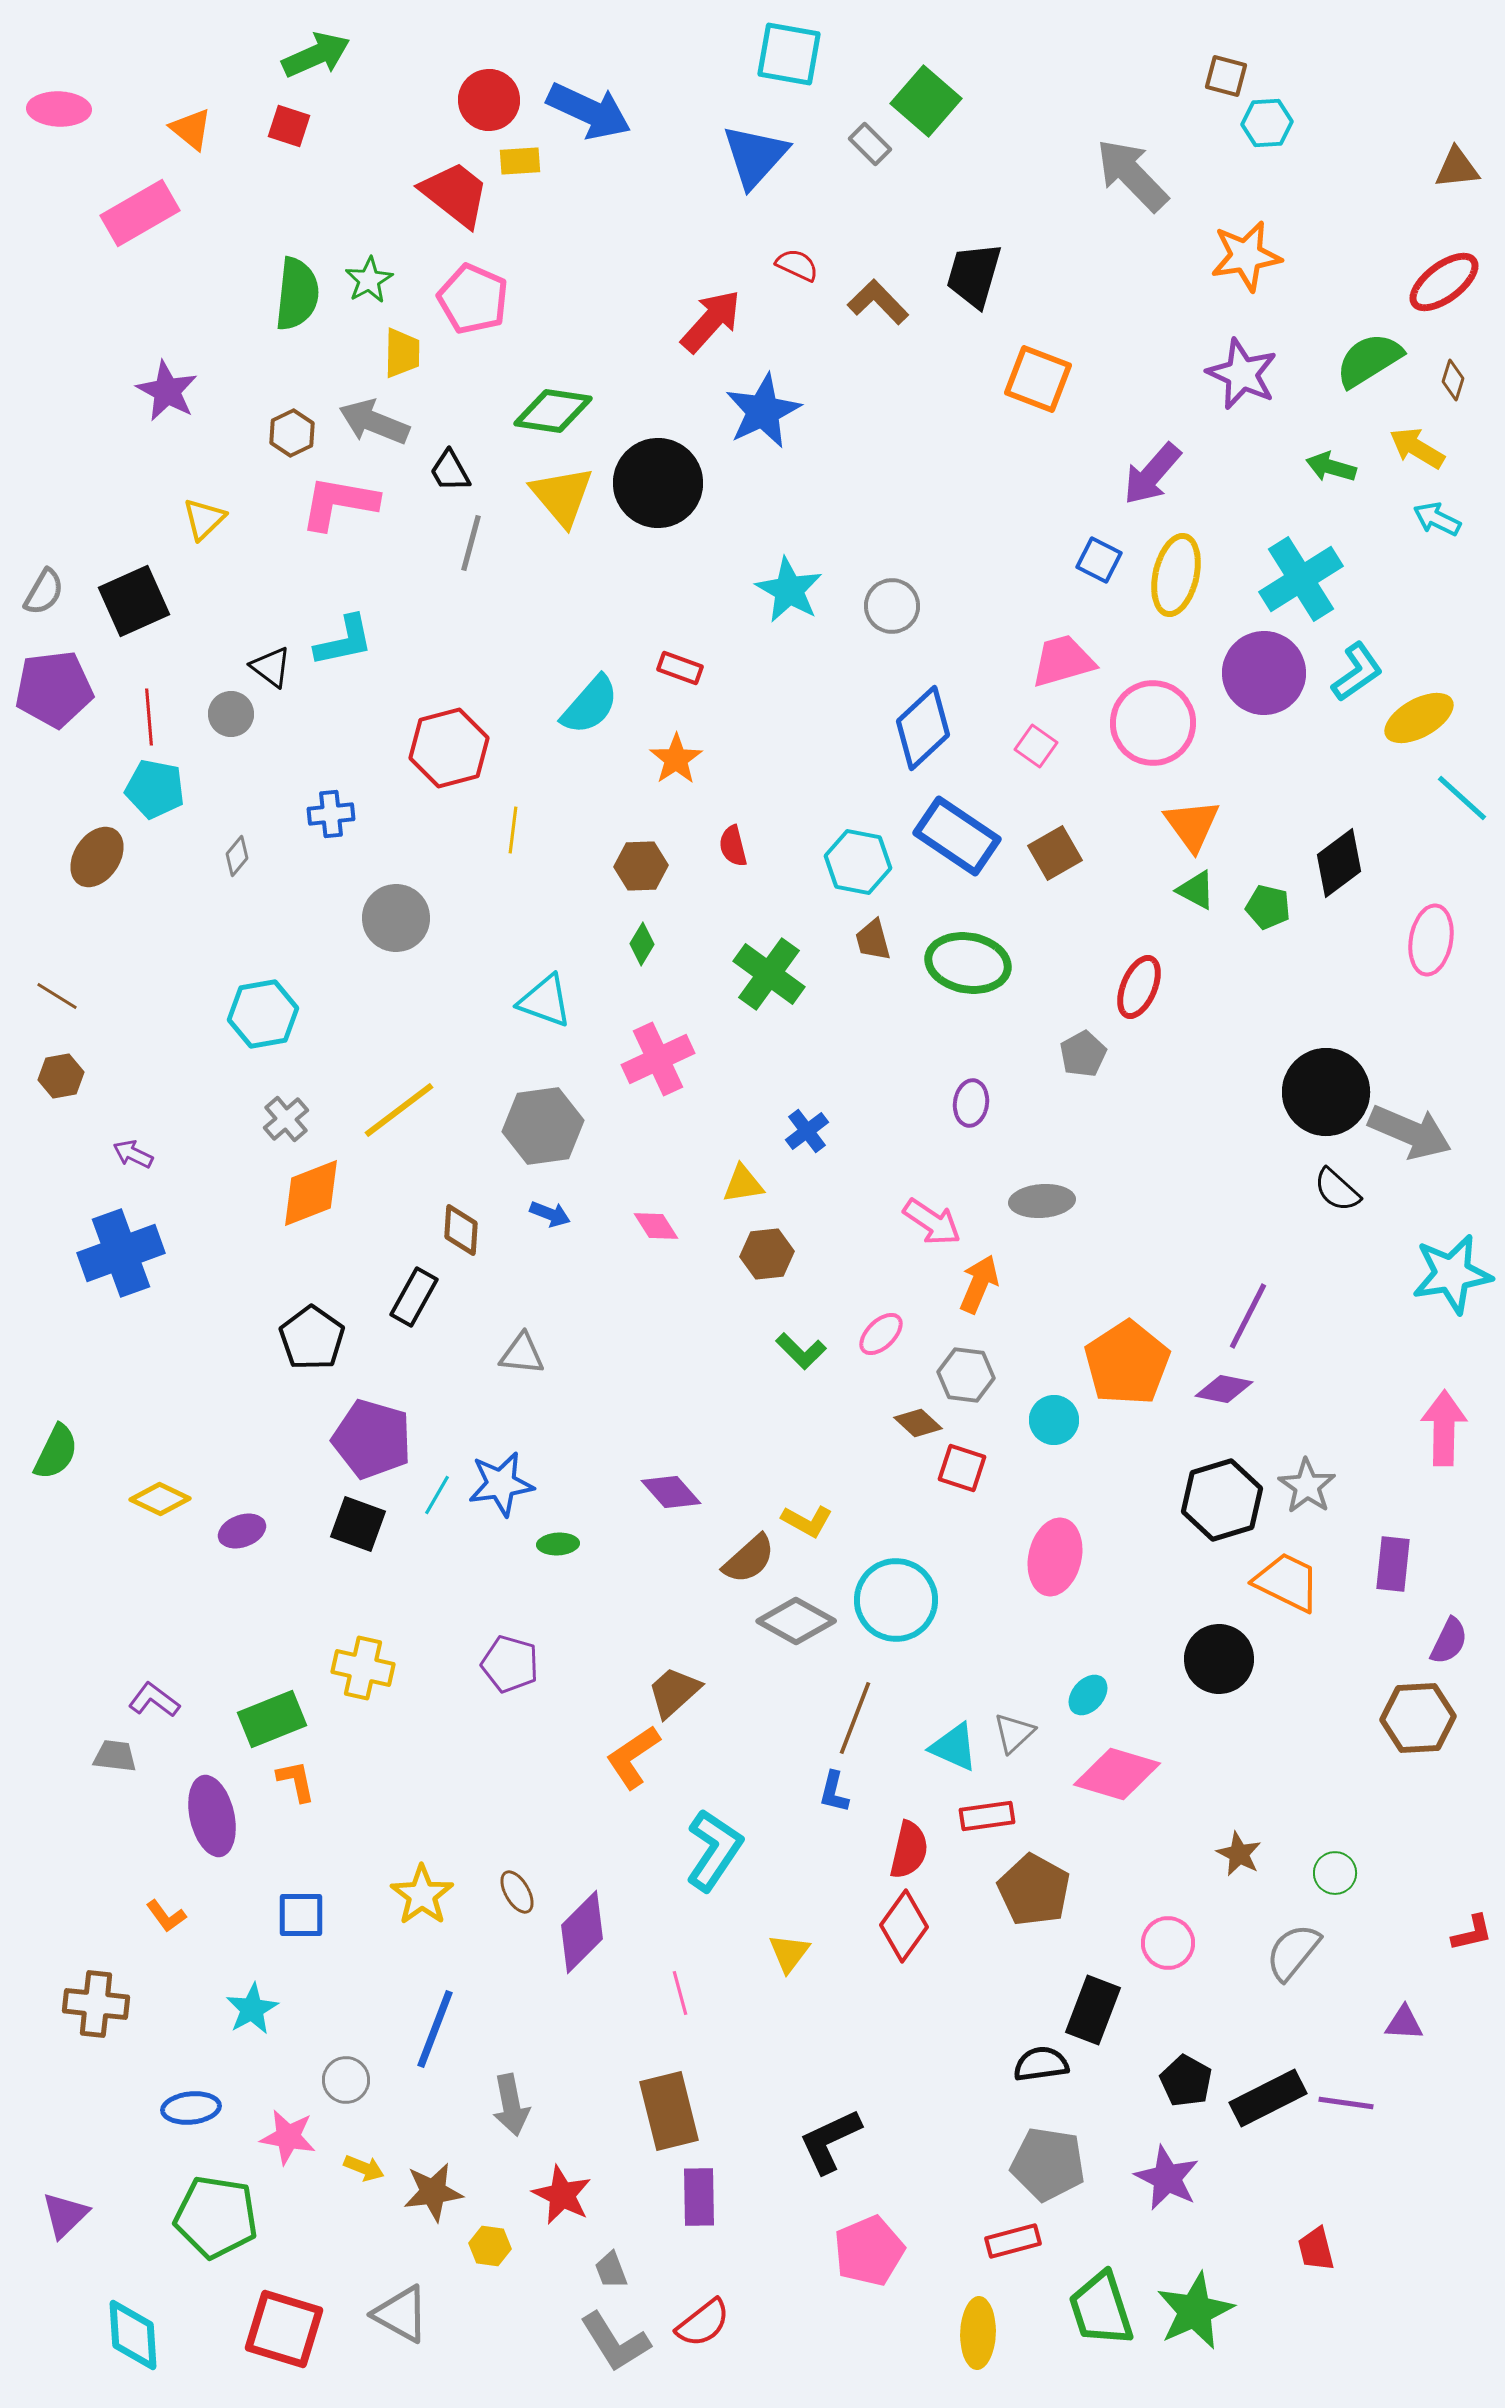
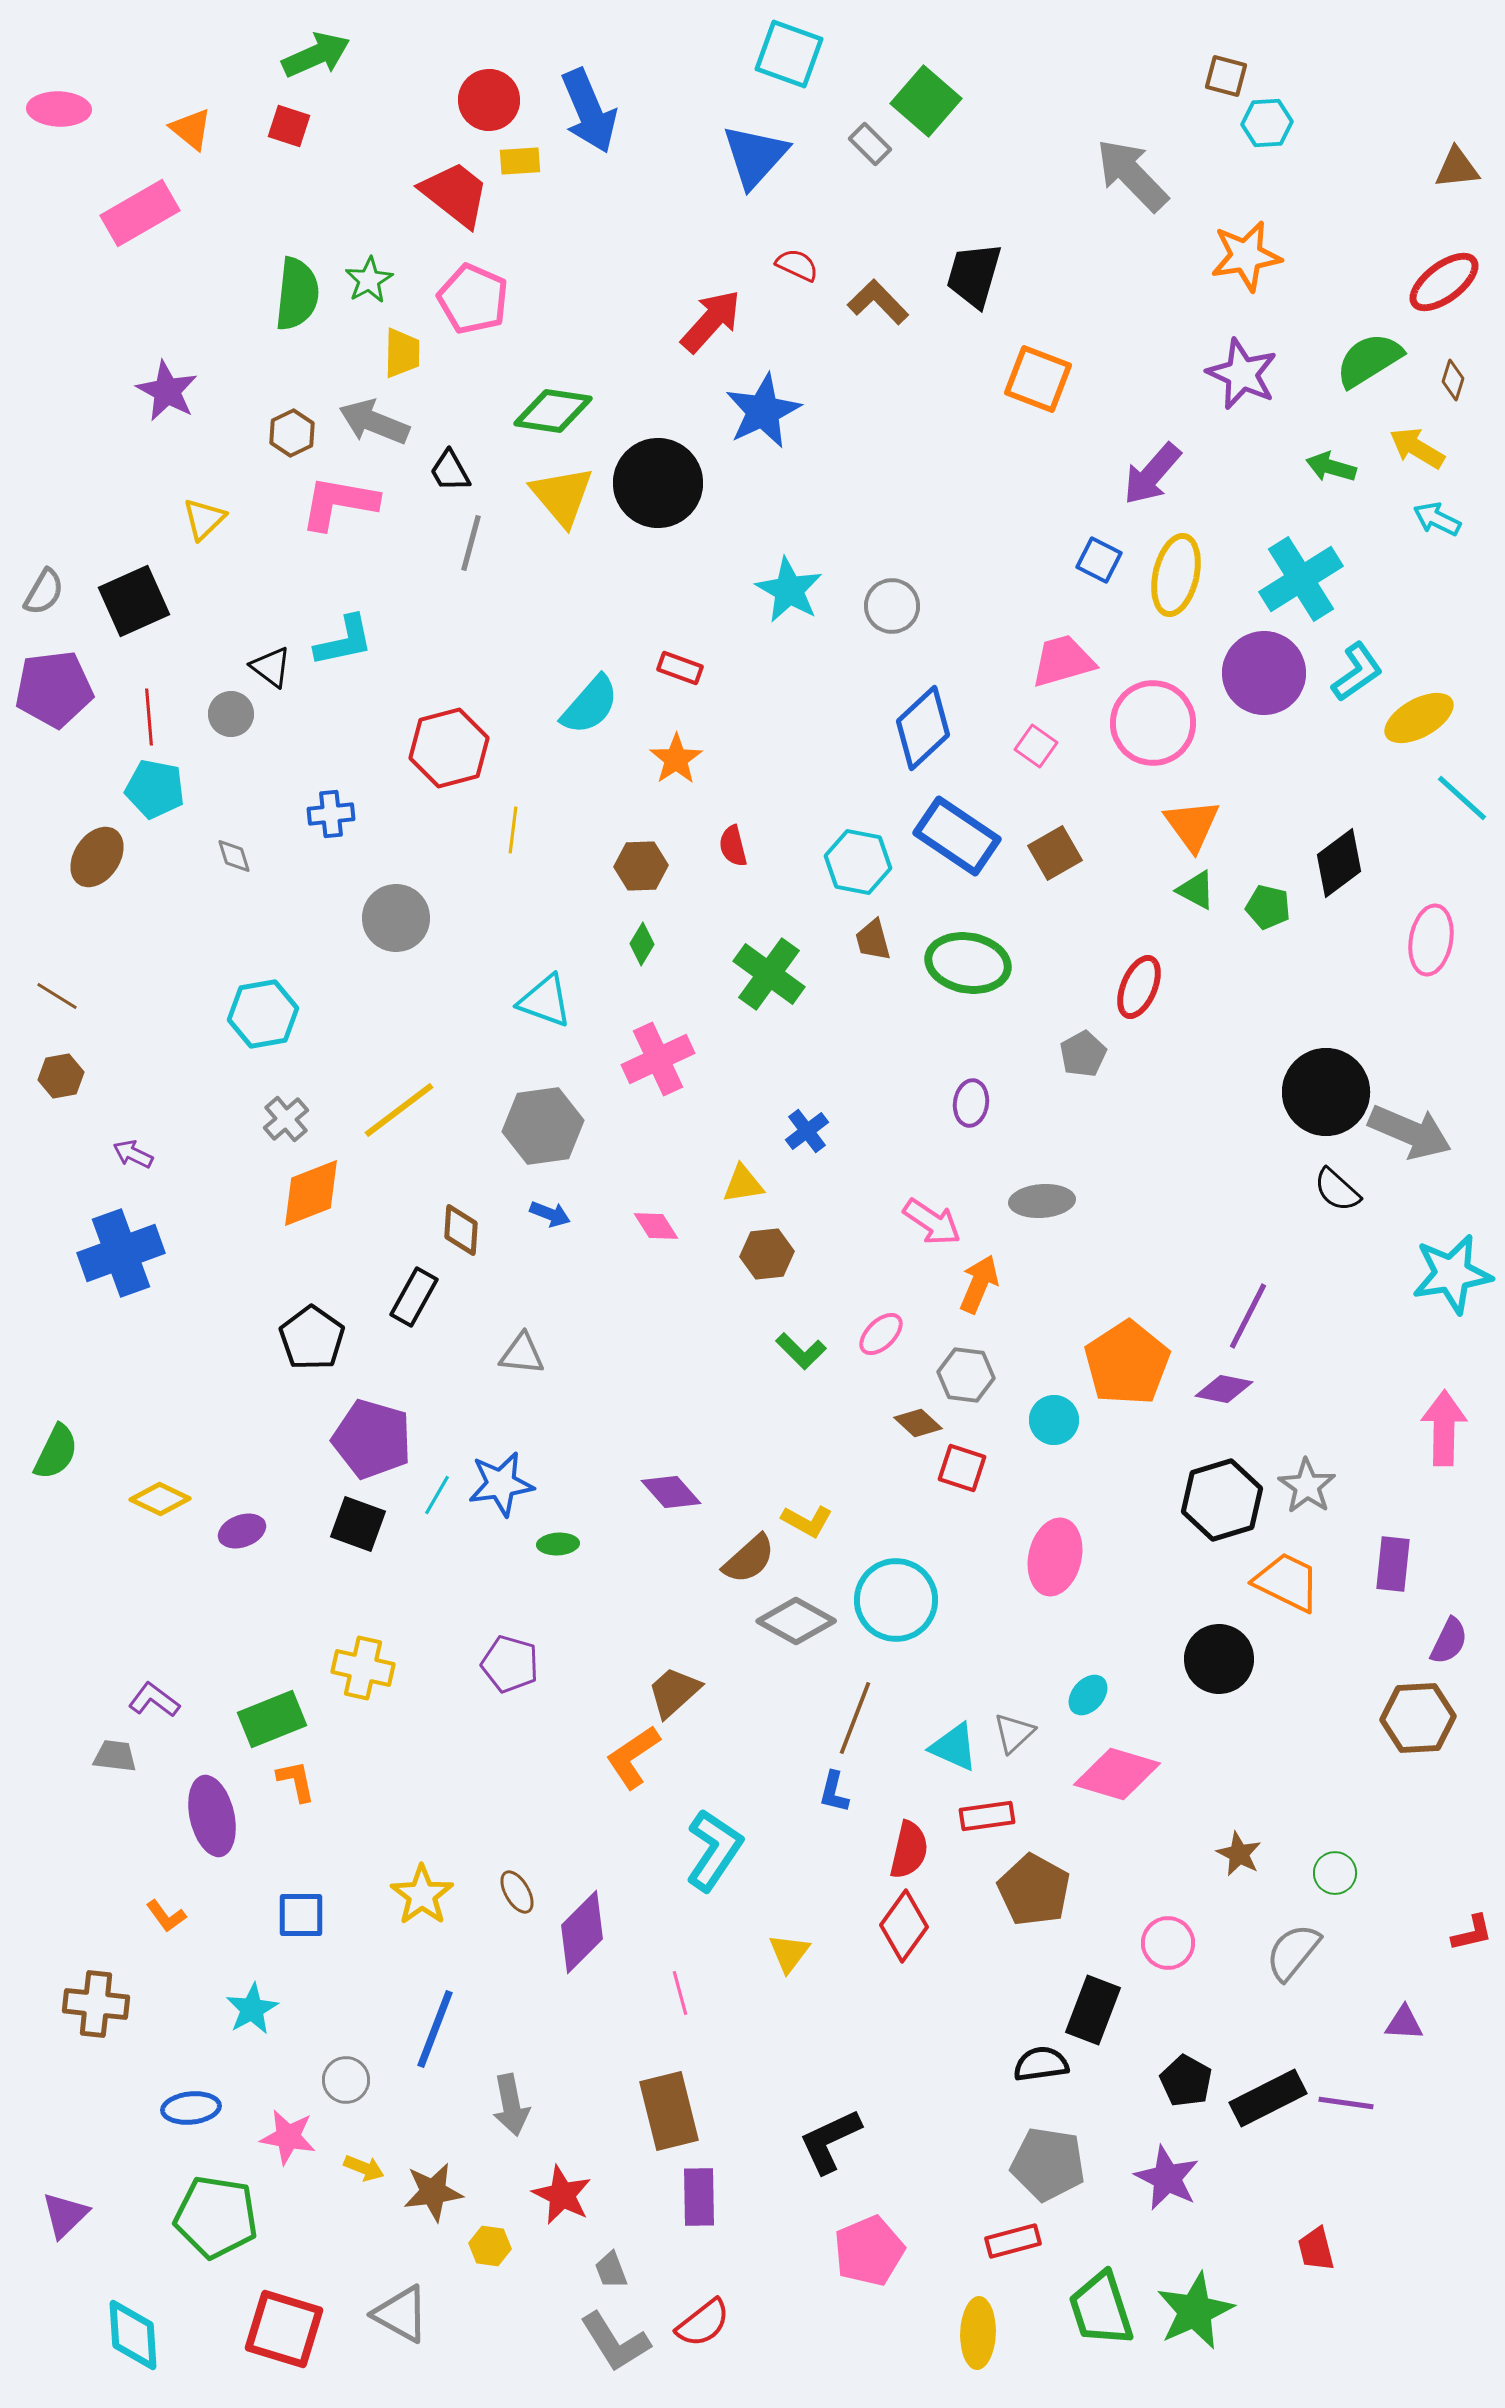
cyan square at (789, 54): rotated 10 degrees clockwise
blue arrow at (589, 111): rotated 42 degrees clockwise
gray diamond at (237, 856): moved 3 px left; rotated 57 degrees counterclockwise
